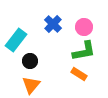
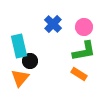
cyan rectangle: moved 3 px right, 6 px down; rotated 50 degrees counterclockwise
orange triangle: moved 11 px left, 7 px up
